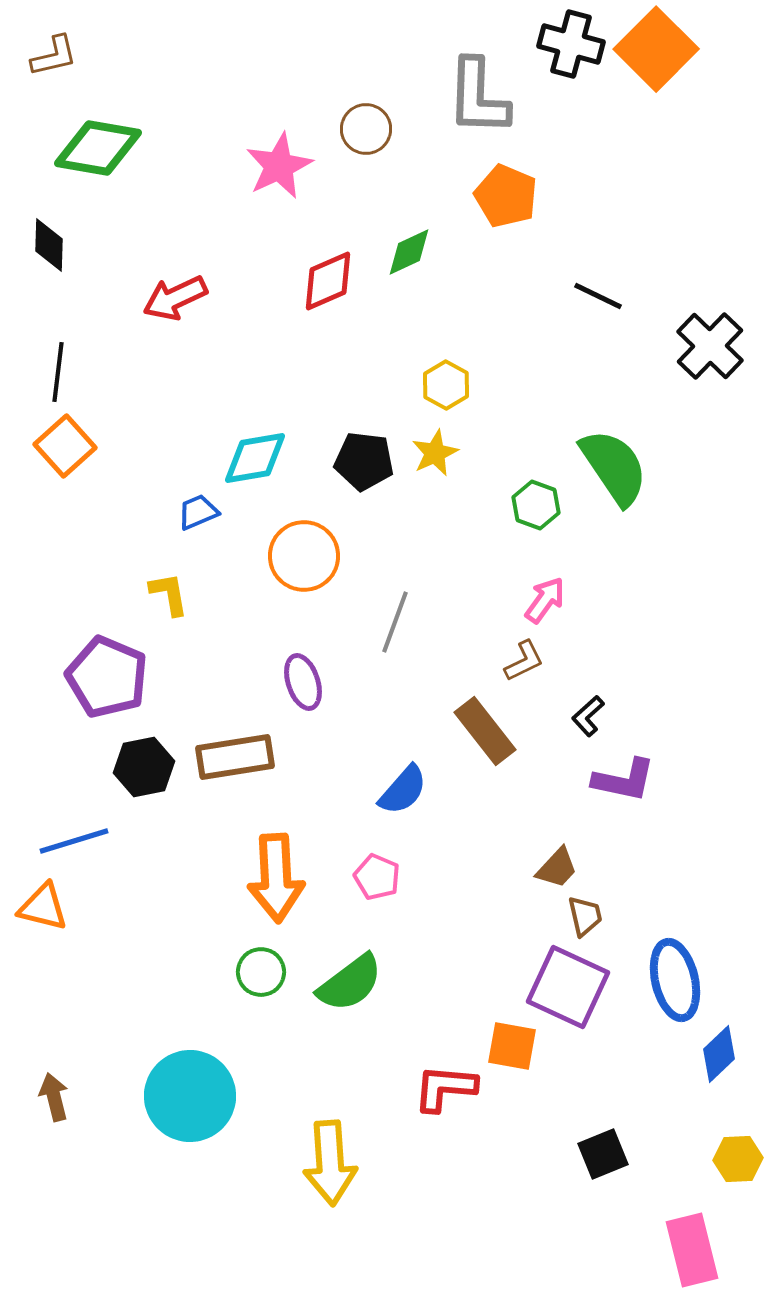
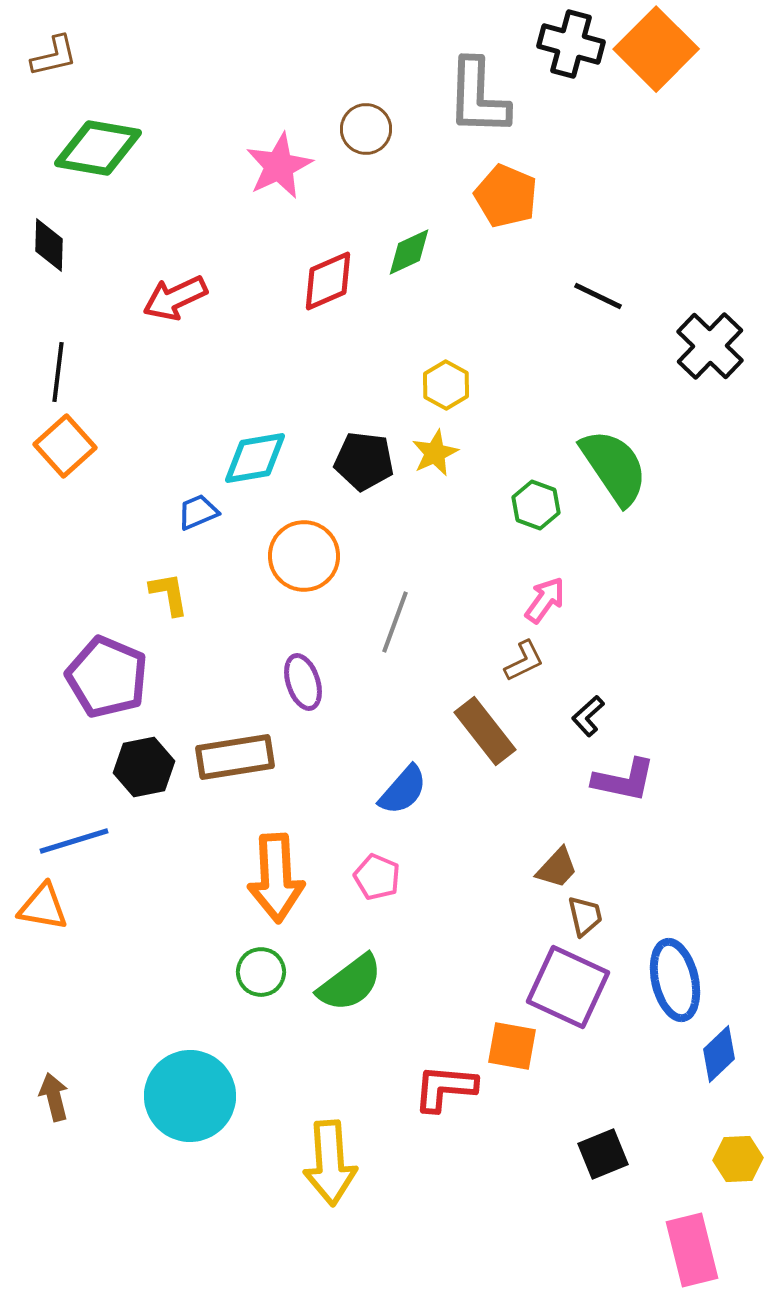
orange triangle at (43, 907): rotated 4 degrees counterclockwise
